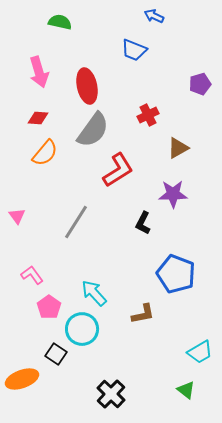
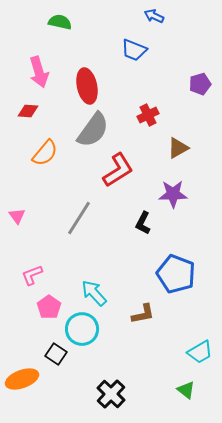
red diamond: moved 10 px left, 7 px up
gray line: moved 3 px right, 4 px up
pink L-shape: rotated 75 degrees counterclockwise
